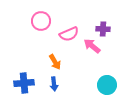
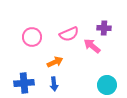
pink circle: moved 9 px left, 16 px down
purple cross: moved 1 px right, 1 px up
orange arrow: rotated 84 degrees counterclockwise
